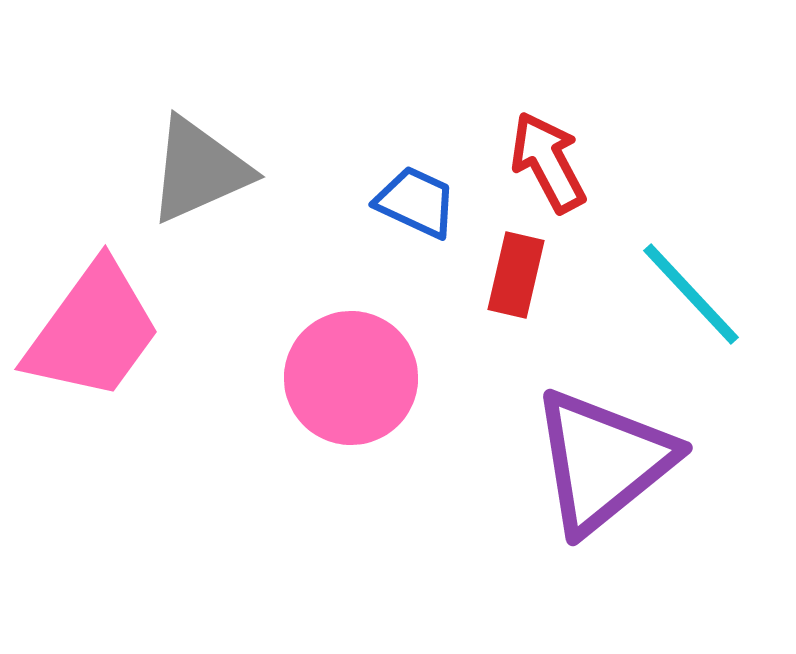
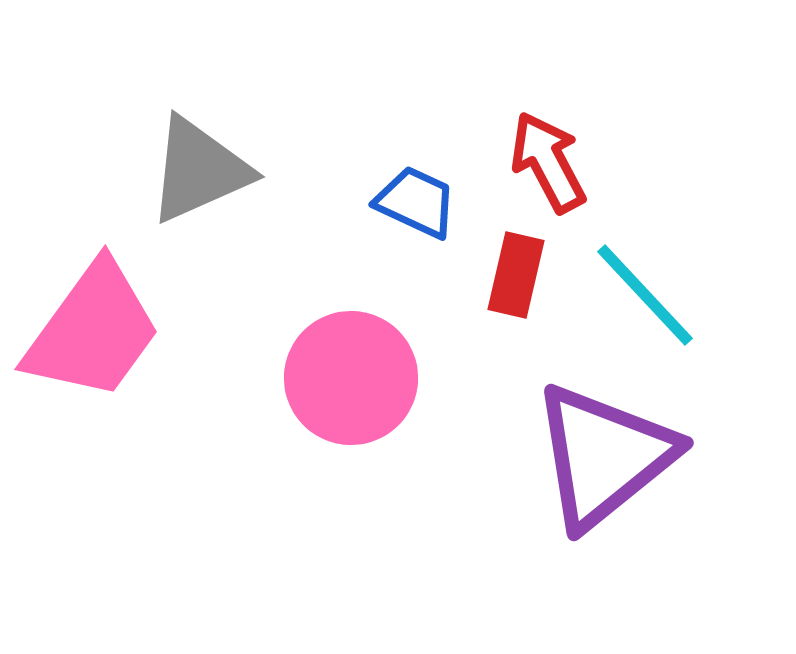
cyan line: moved 46 px left, 1 px down
purple triangle: moved 1 px right, 5 px up
